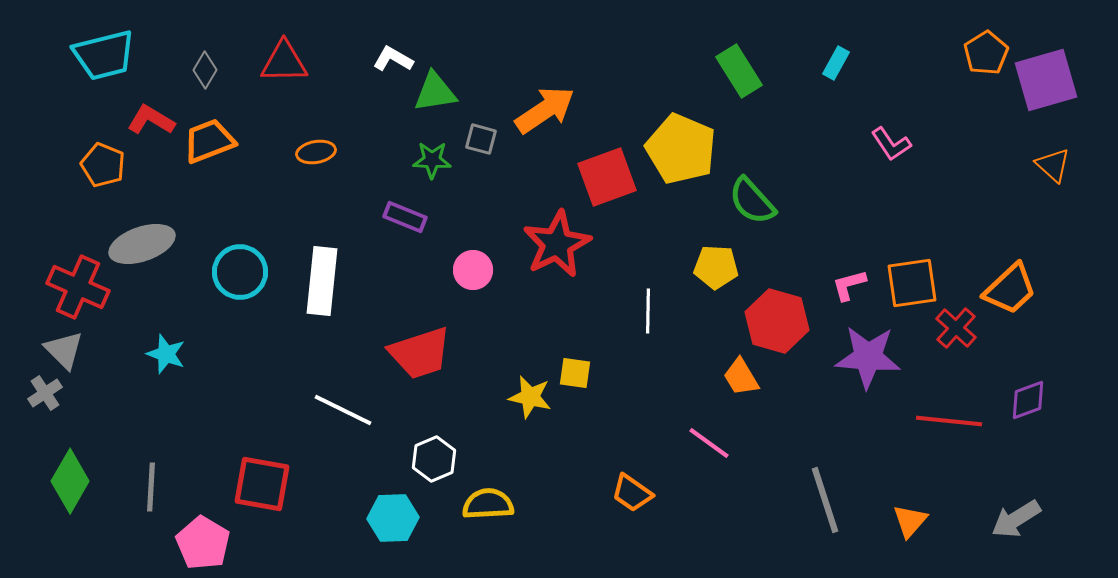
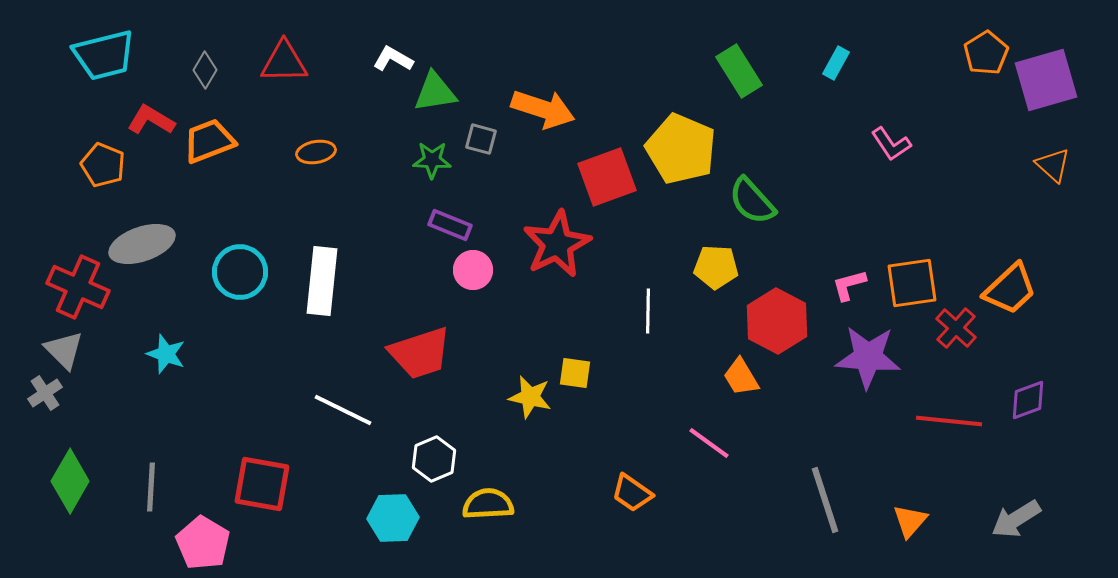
orange arrow at (545, 110): moved 2 px left, 1 px up; rotated 52 degrees clockwise
purple rectangle at (405, 217): moved 45 px right, 8 px down
red hexagon at (777, 321): rotated 12 degrees clockwise
